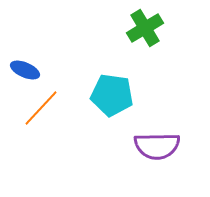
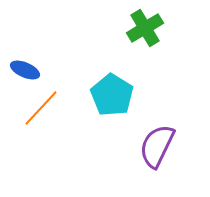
cyan pentagon: rotated 24 degrees clockwise
purple semicircle: rotated 117 degrees clockwise
